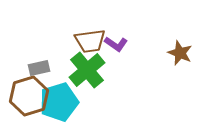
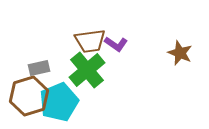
cyan pentagon: rotated 6 degrees counterclockwise
